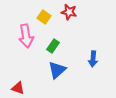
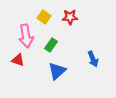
red star: moved 1 px right, 5 px down; rotated 14 degrees counterclockwise
green rectangle: moved 2 px left, 1 px up
blue arrow: rotated 28 degrees counterclockwise
blue triangle: moved 1 px down
red triangle: moved 28 px up
